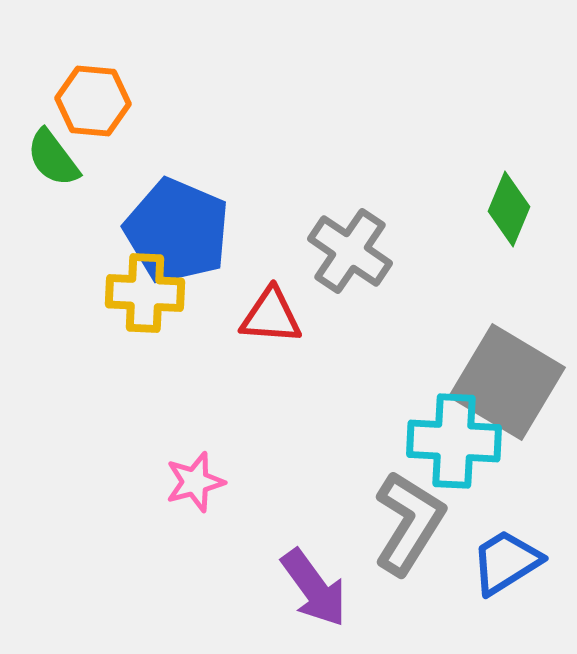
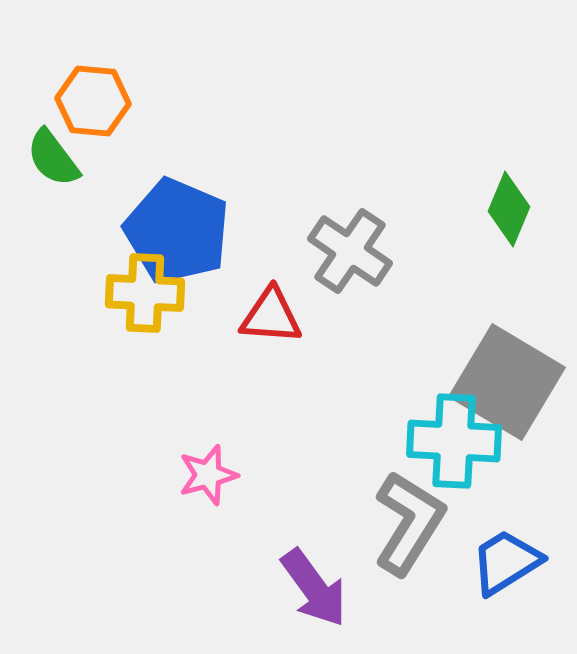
pink star: moved 13 px right, 7 px up
